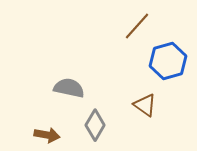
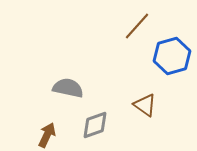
blue hexagon: moved 4 px right, 5 px up
gray semicircle: moved 1 px left
gray diamond: rotated 40 degrees clockwise
brown arrow: rotated 75 degrees counterclockwise
